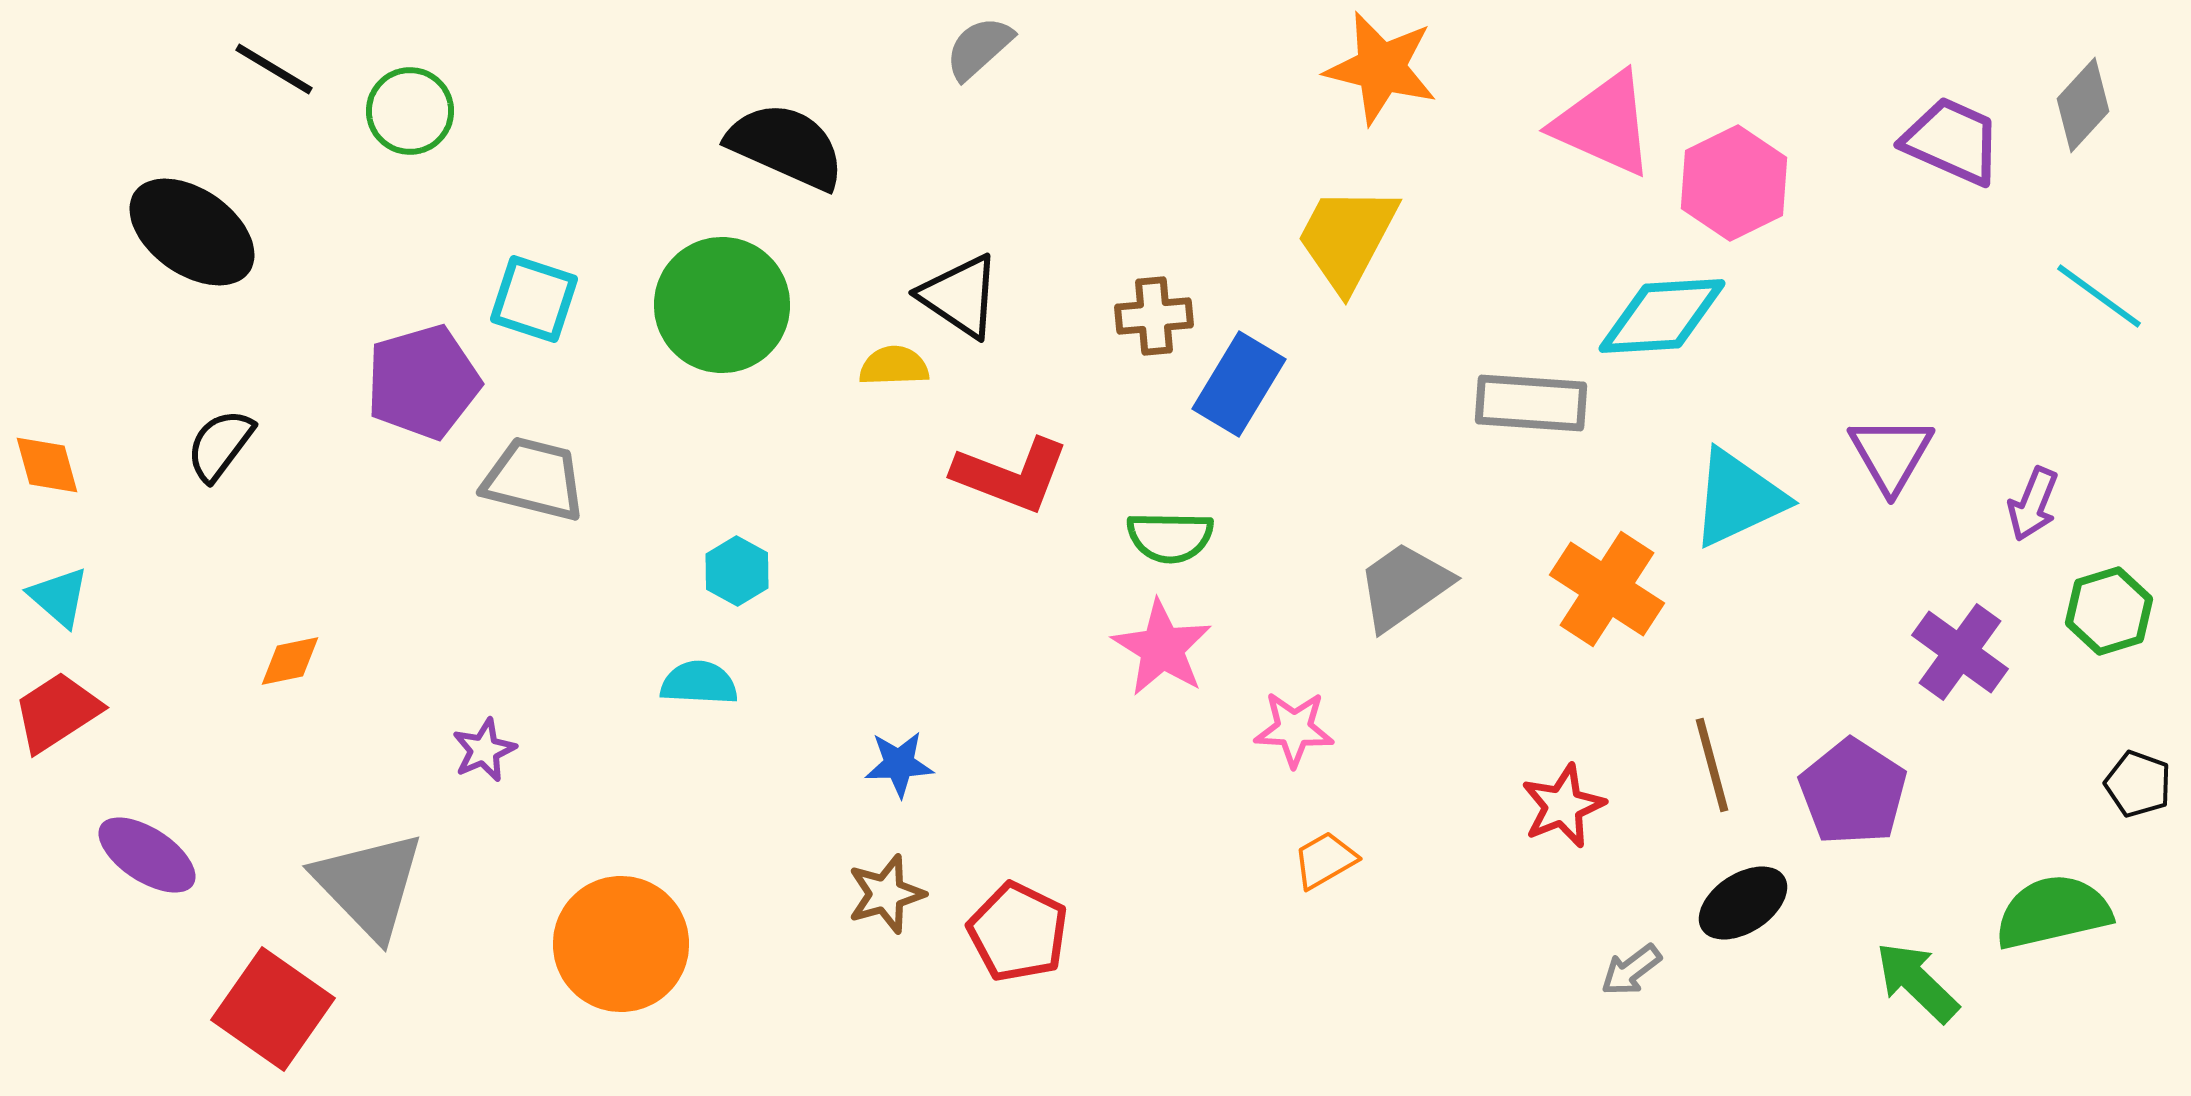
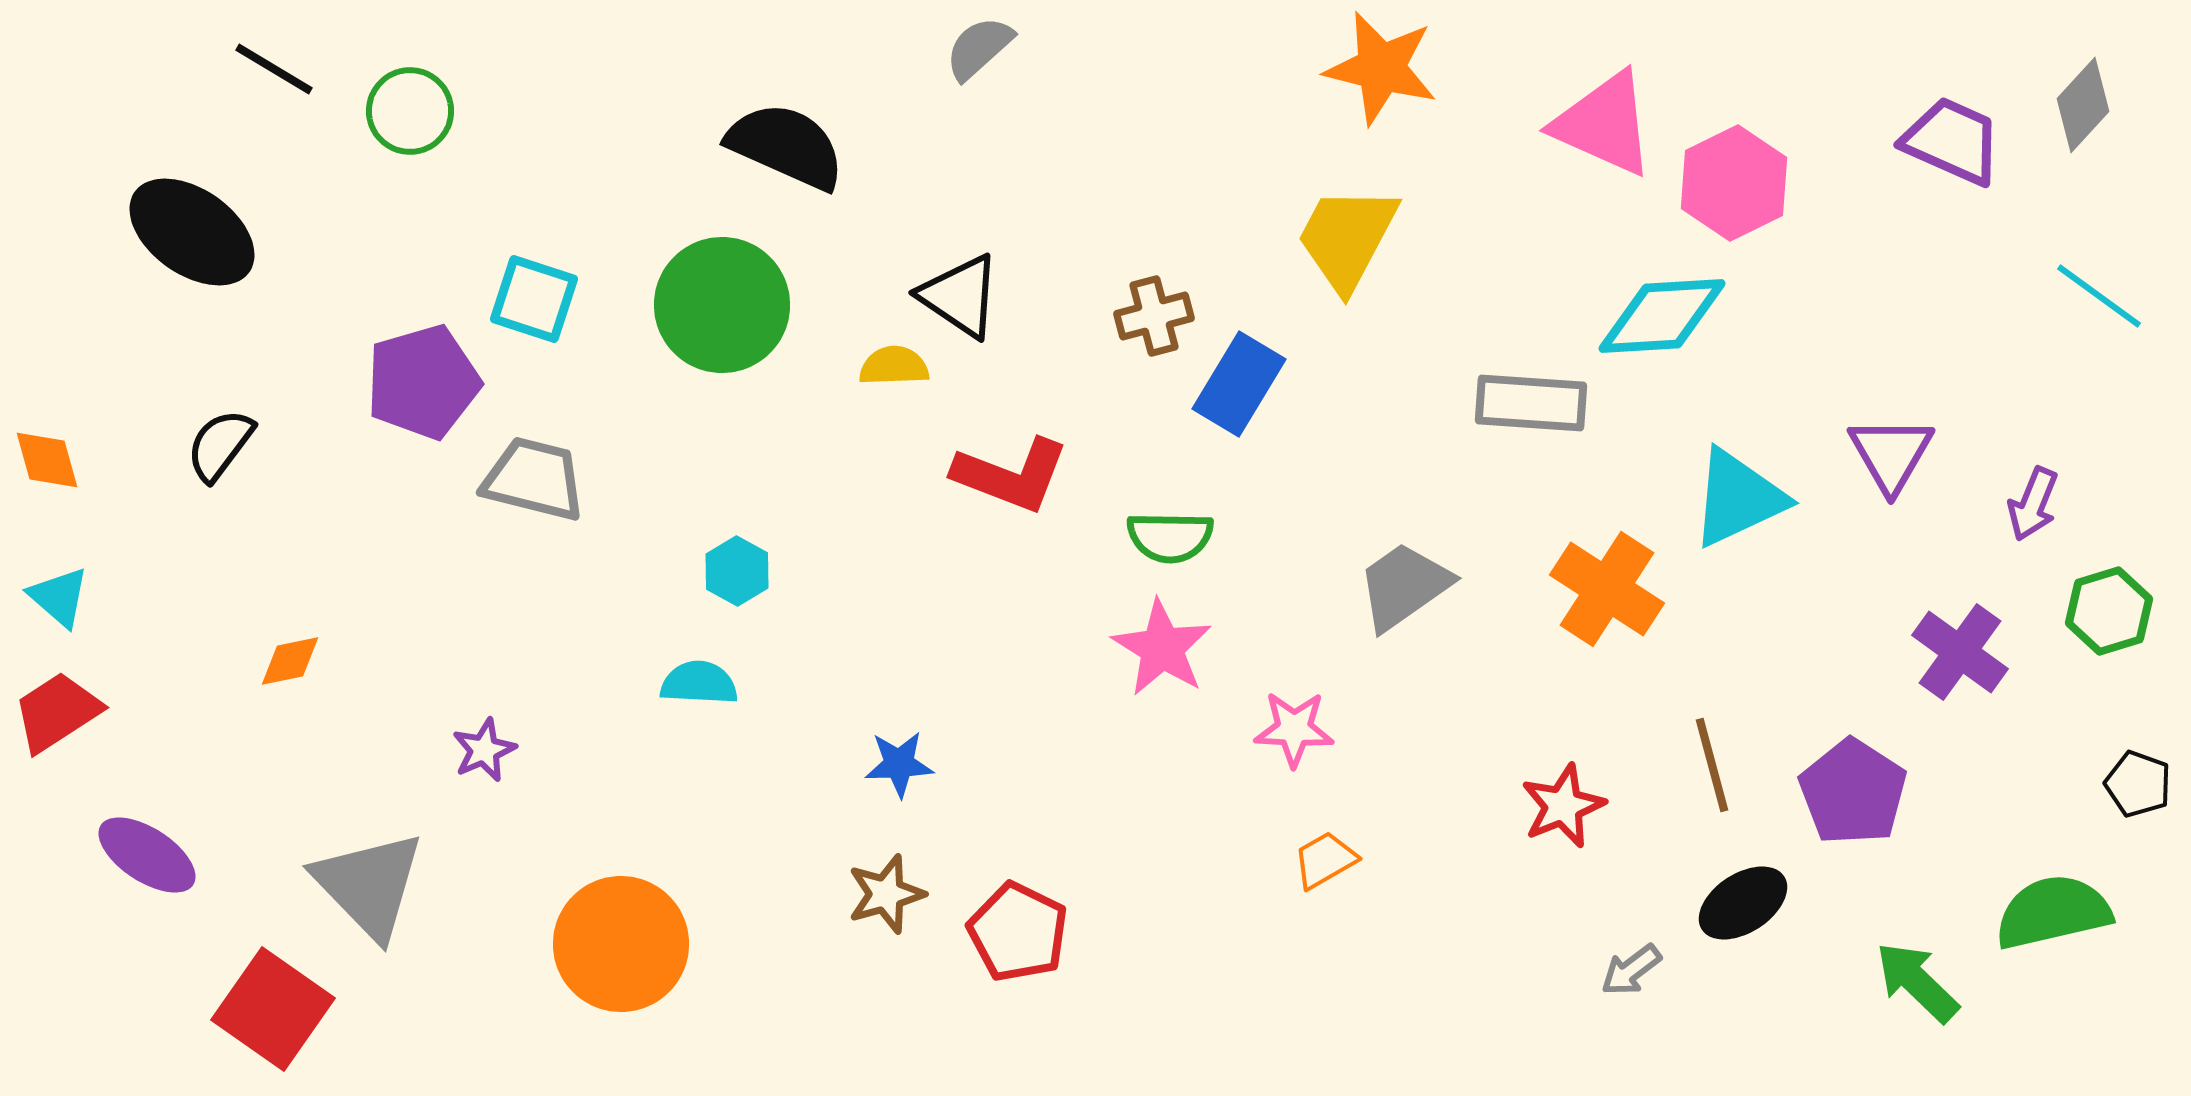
brown cross at (1154, 316): rotated 10 degrees counterclockwise
orange diamond at (47, 465): moved 5 px up
